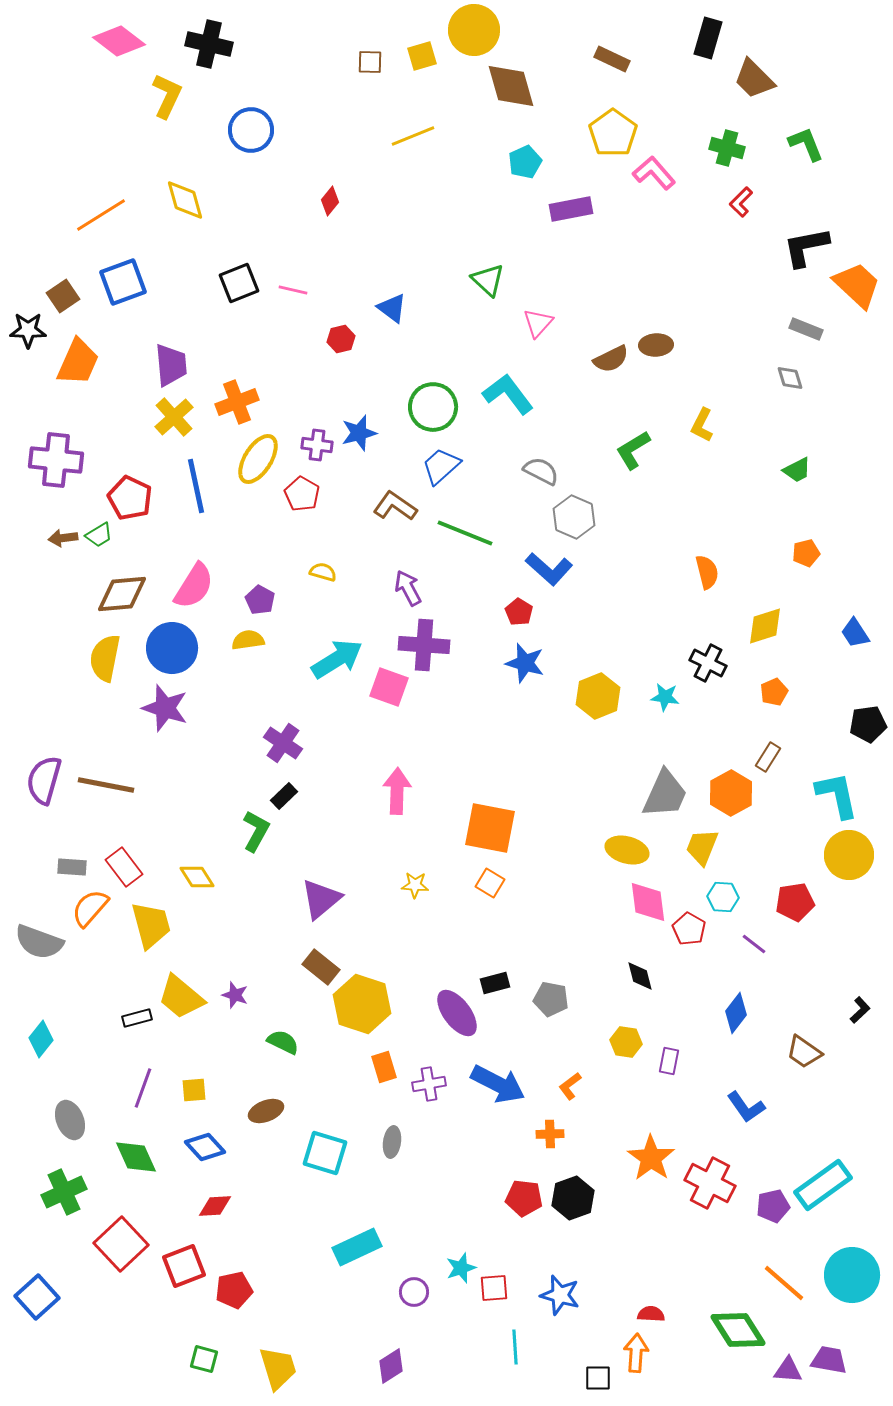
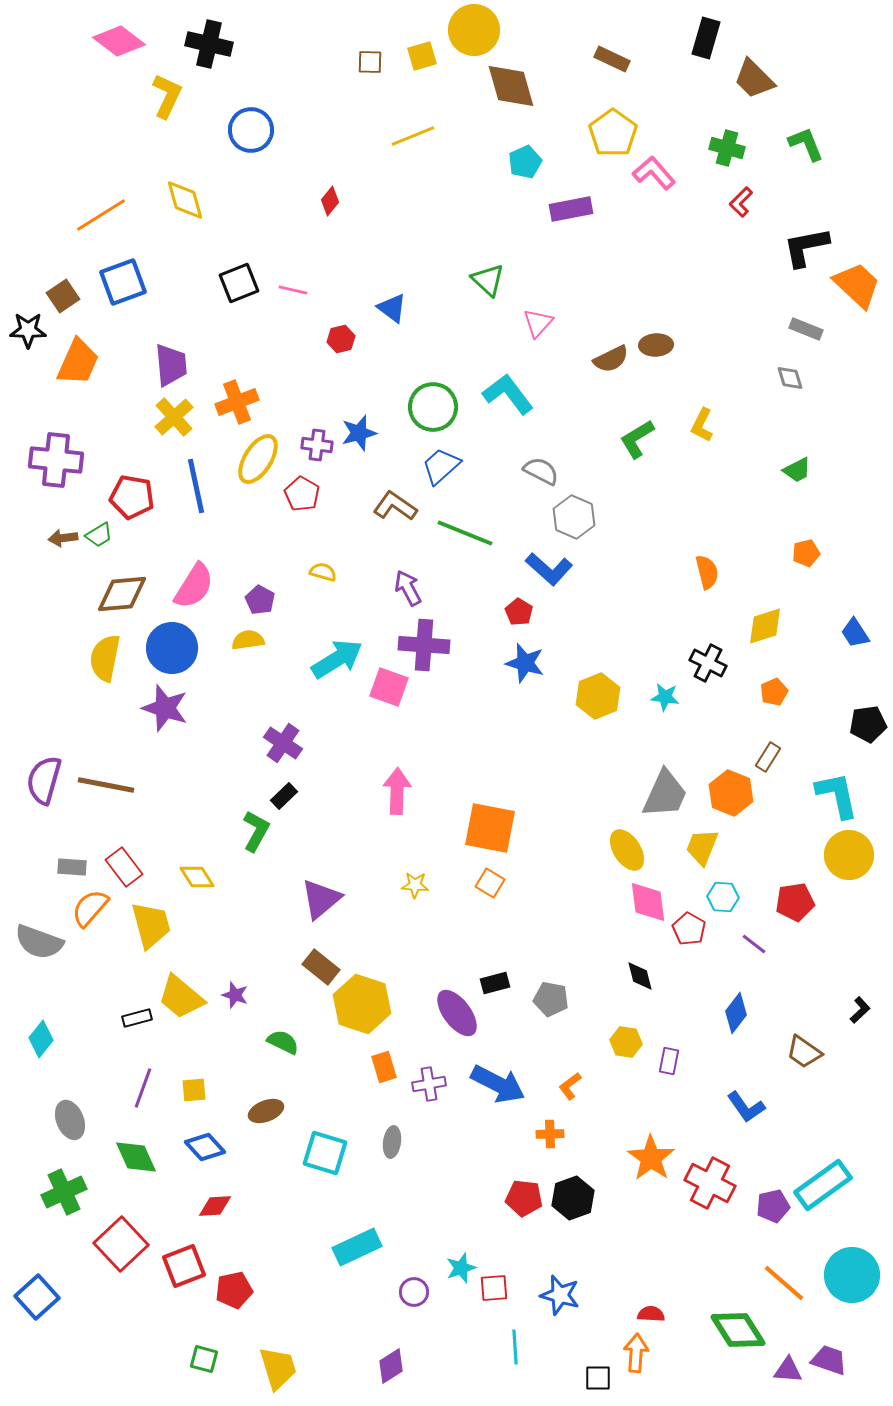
black rectangle at (708, 38): moved 2 px left
green L-shape at (633, 450): moved 4 px right, 11 px up
red pentagon at (130, 498): moved 2 px right, 1 px up; rotated 15 degrees counterclockwise
orange hexagon at (731, 793): rotated 9 degrees counterclockwise
yellow ellipse at (627, 850): rotated 42 degrees clockwise
purple trapezoid at (829, 1360): rotated 9 degrees clockwise
